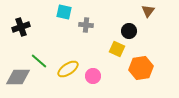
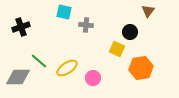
black circle: moved 1 px right, 1 px down
yellow ellipse: moved 1 px left, 1 px up
pink circle: moved 2 px down
